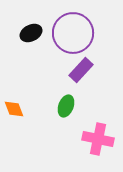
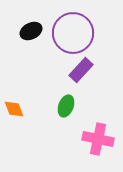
black ellipse: moved 2 px up
